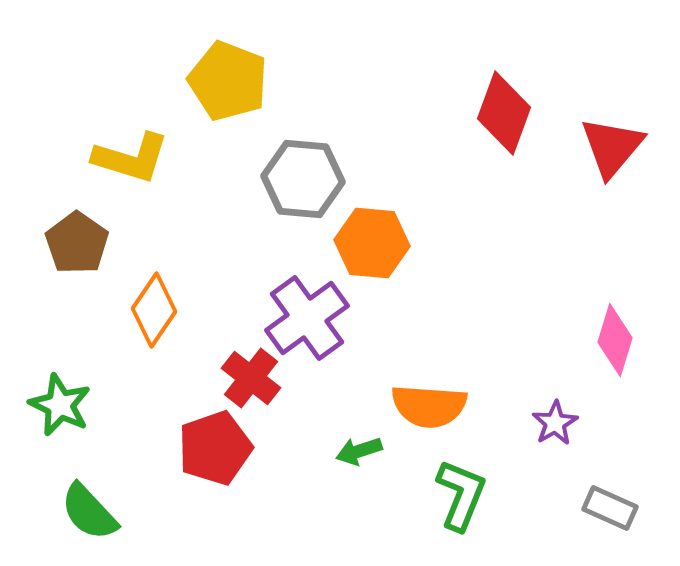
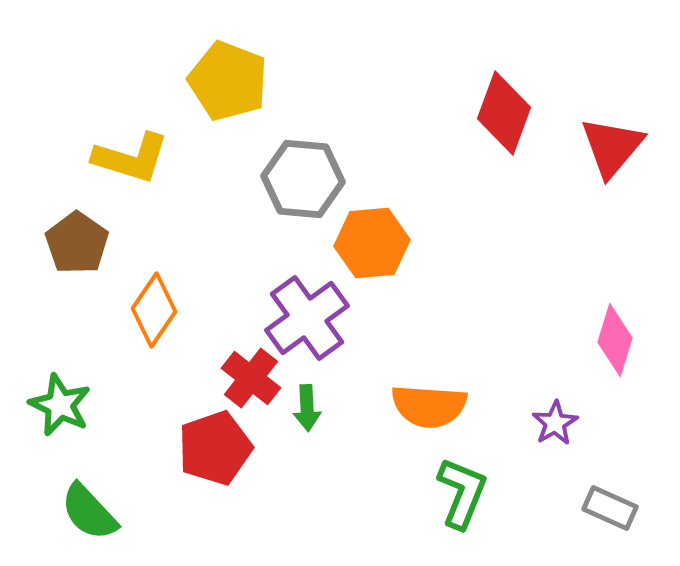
orange hexagon: rotated 10 degrees counterclockwise
green arrow: moved 52 px left, 43 px up; rotated 75 degrees counterclockwise
green L-shape: moved 1 px right, 2 px up
